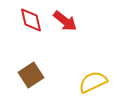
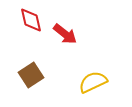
red arrow: moved 13 px down
